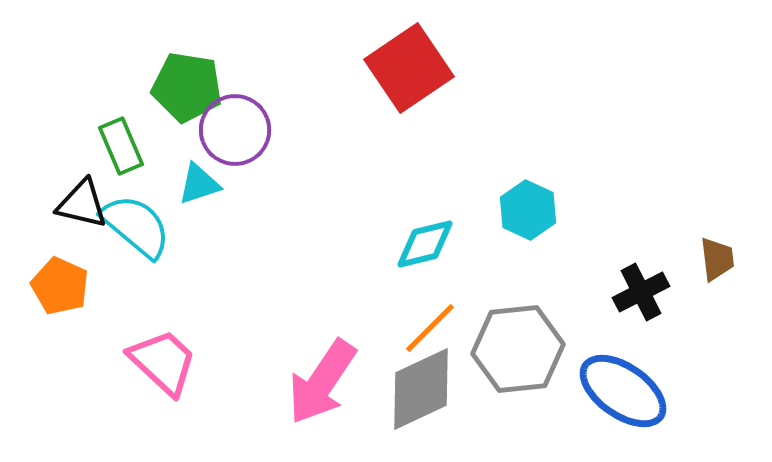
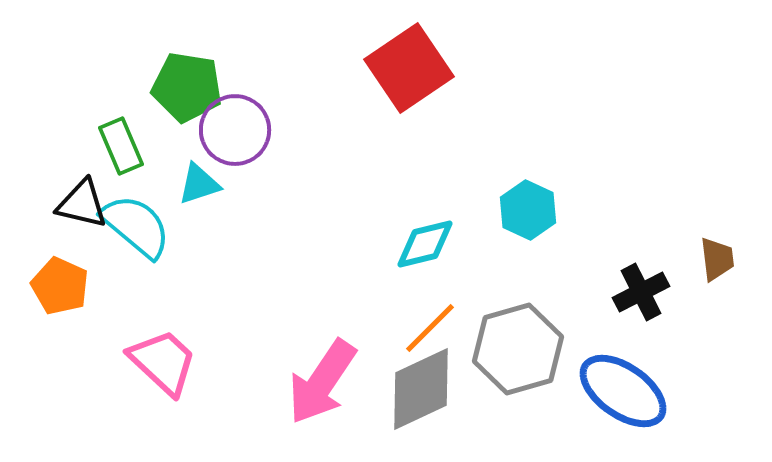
gray hexagon: rotated 10 degrees counterclockwise
